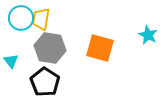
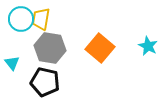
cyan circle: moved 1 px down
cyan star: moved 11 px down
orange square: rotated 24 degrees clockwise
cyan triangle: moved 1 px right, 2 px down
black pentagon: rotated 20 degrees counterclockwise
